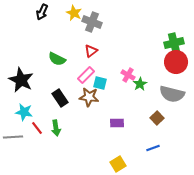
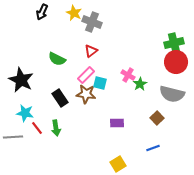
brown star: moved 3 px left, 3 px up
cyan star: moved 1 px right, 1 px down
